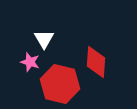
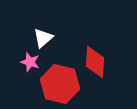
white triangle: moved 1 px left, 1 px up; rotated 20 degrees clockwise
red diamond: moved 1 px left
